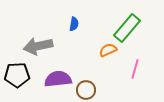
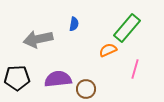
gray arrow: moved 7 px up
black pentagon: moved 3 px down
brown circle: moved 1 px up
